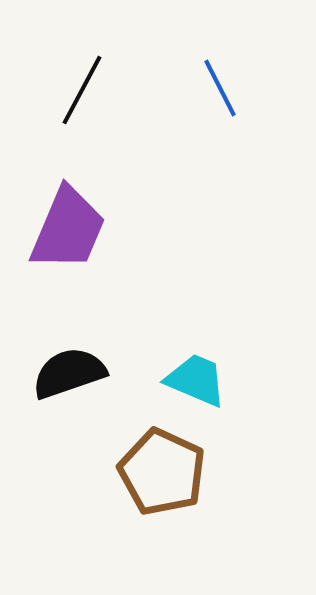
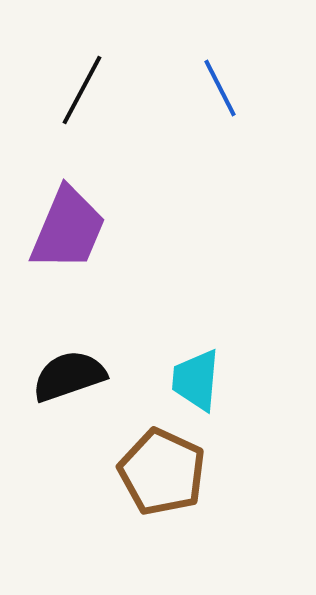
black semicircle: moved 3 px down
cyan trapezoid: rotated 108 degrees counterclockwise
